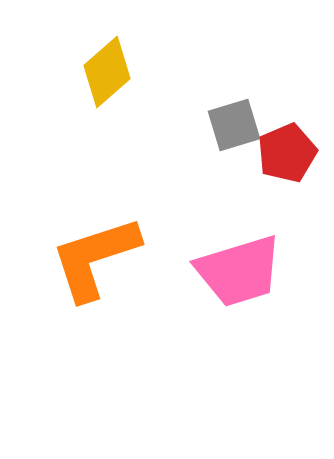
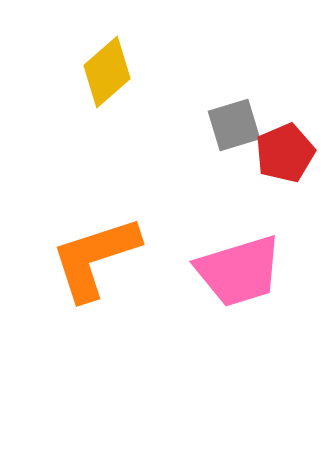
red pentagon: moved 2 px left
